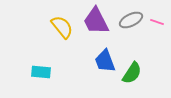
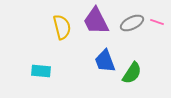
gray ellipse: moved 1 px right, 3 px down
yellow semicircle: rotated 25 degrees clockwise
cyan rectangle: moved 1 px up
